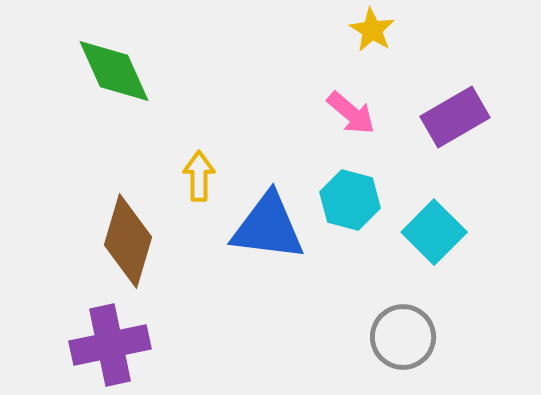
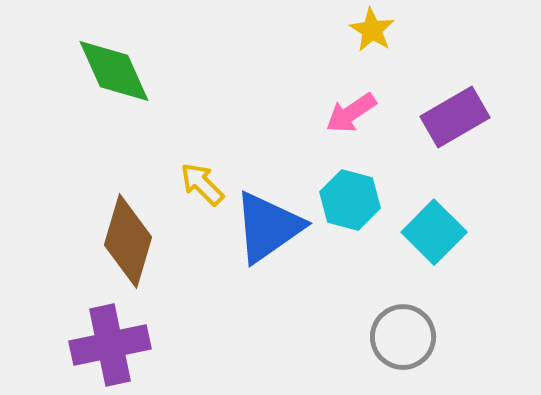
pink arrow: rotated 106 degrees clockwise
yellow arrow: moved 3 px right, 8 px down; rotated 45 degrees counterclockwise
blue triangle: rotated 42 degrees counterclockwise
